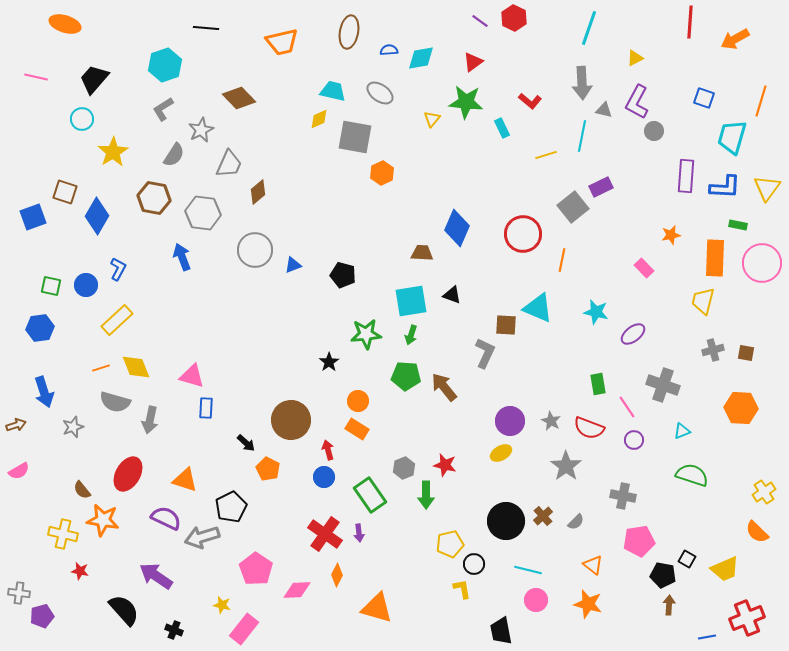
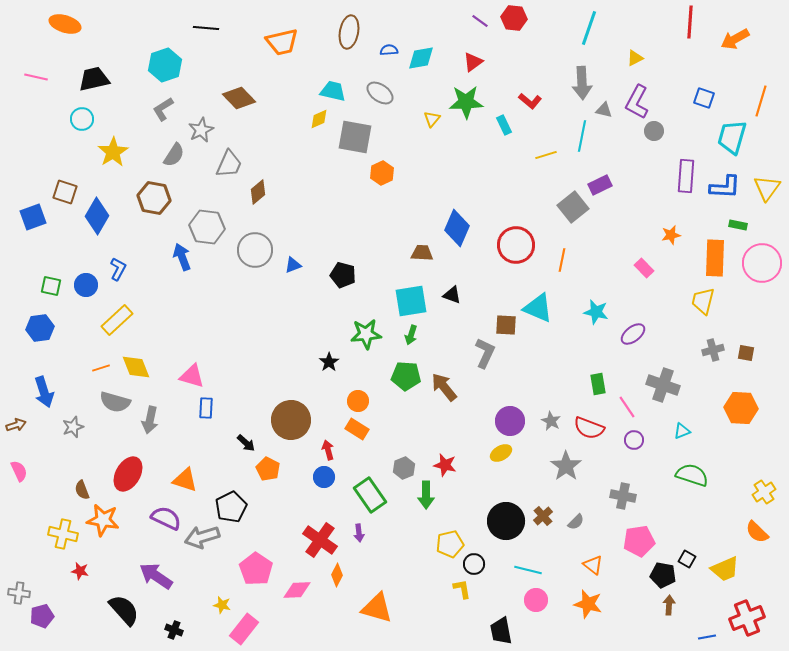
red hexagon at (514, 18): rotated 20 degrees counterclockwise
black trapezoid at (94, 79): rotated 36 degrees clockwise
green star at (466, 102): rotated 8 degrees counterclockwise
cyan rectangle at (502, 128): moved 2 px right, 3 px up
purple rectangle at (601, 187): moved 1 px left, 2 px up
gray hexagon at (203, 213): moved 4 px right, 14 px down
red circle at (523, 234): moved 7 px left, 11 px down
pink semicircle at (19, 471): rotated 85 degrees counterclockwise
brown semicircle at (82, 490): rotated 18 degrees clockwise
red cross at (325, 534): moved 5 px left, 6 px down
